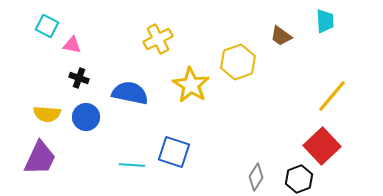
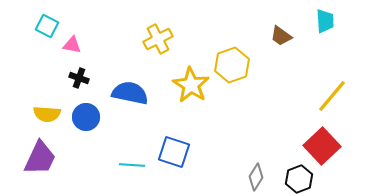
yellow hexagon: moved 6 px left, 3 px down
